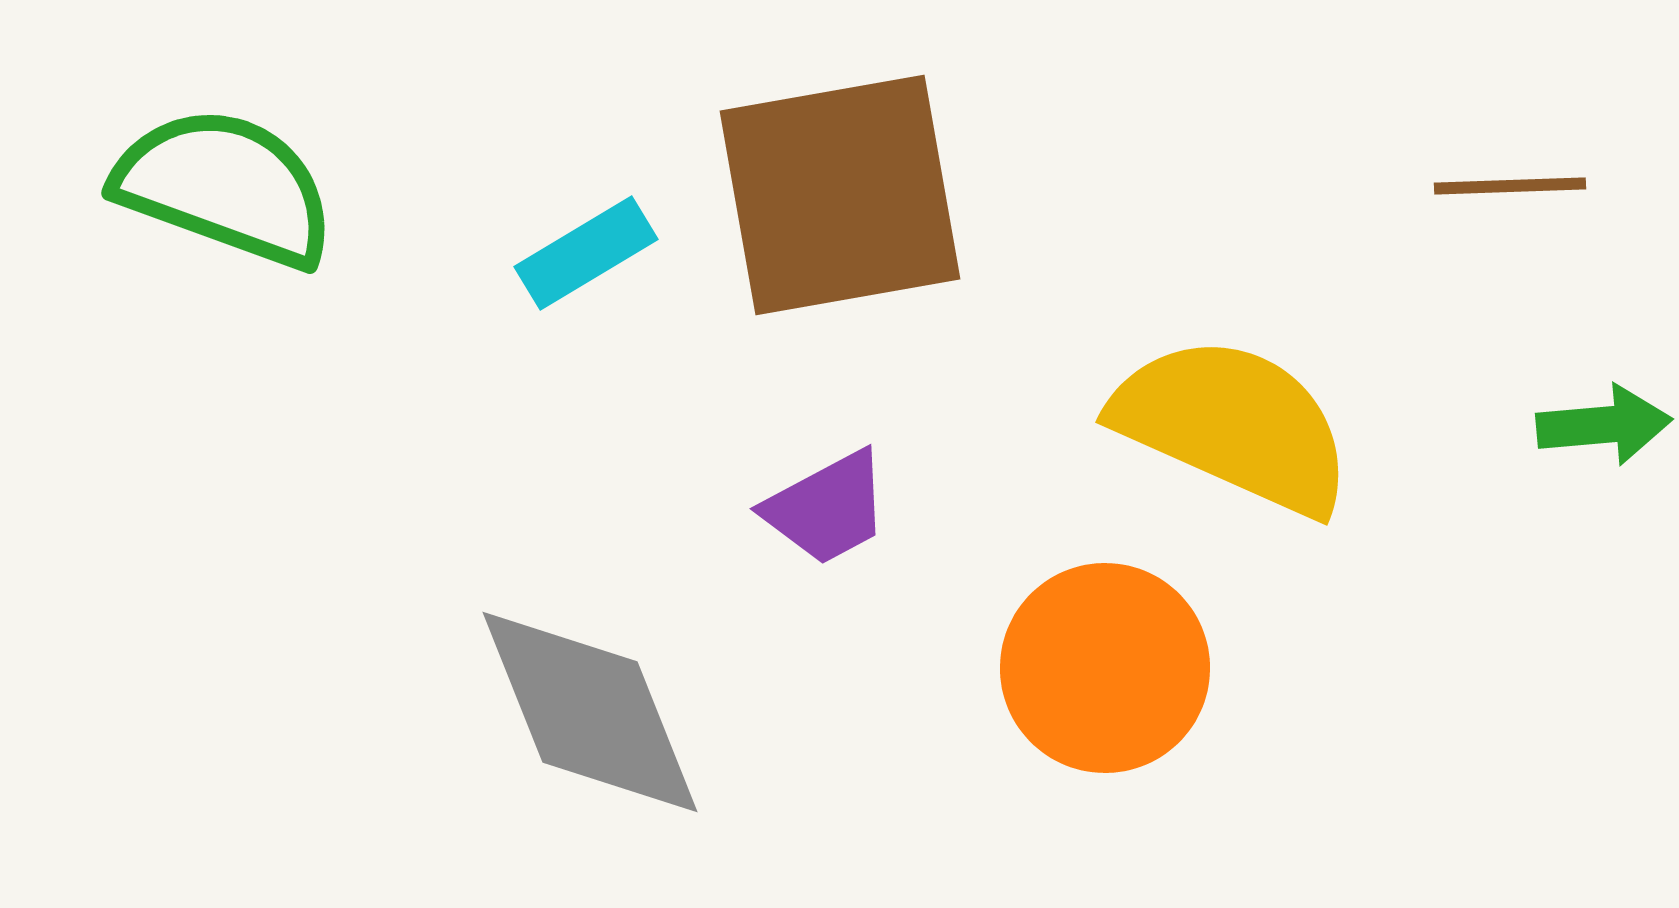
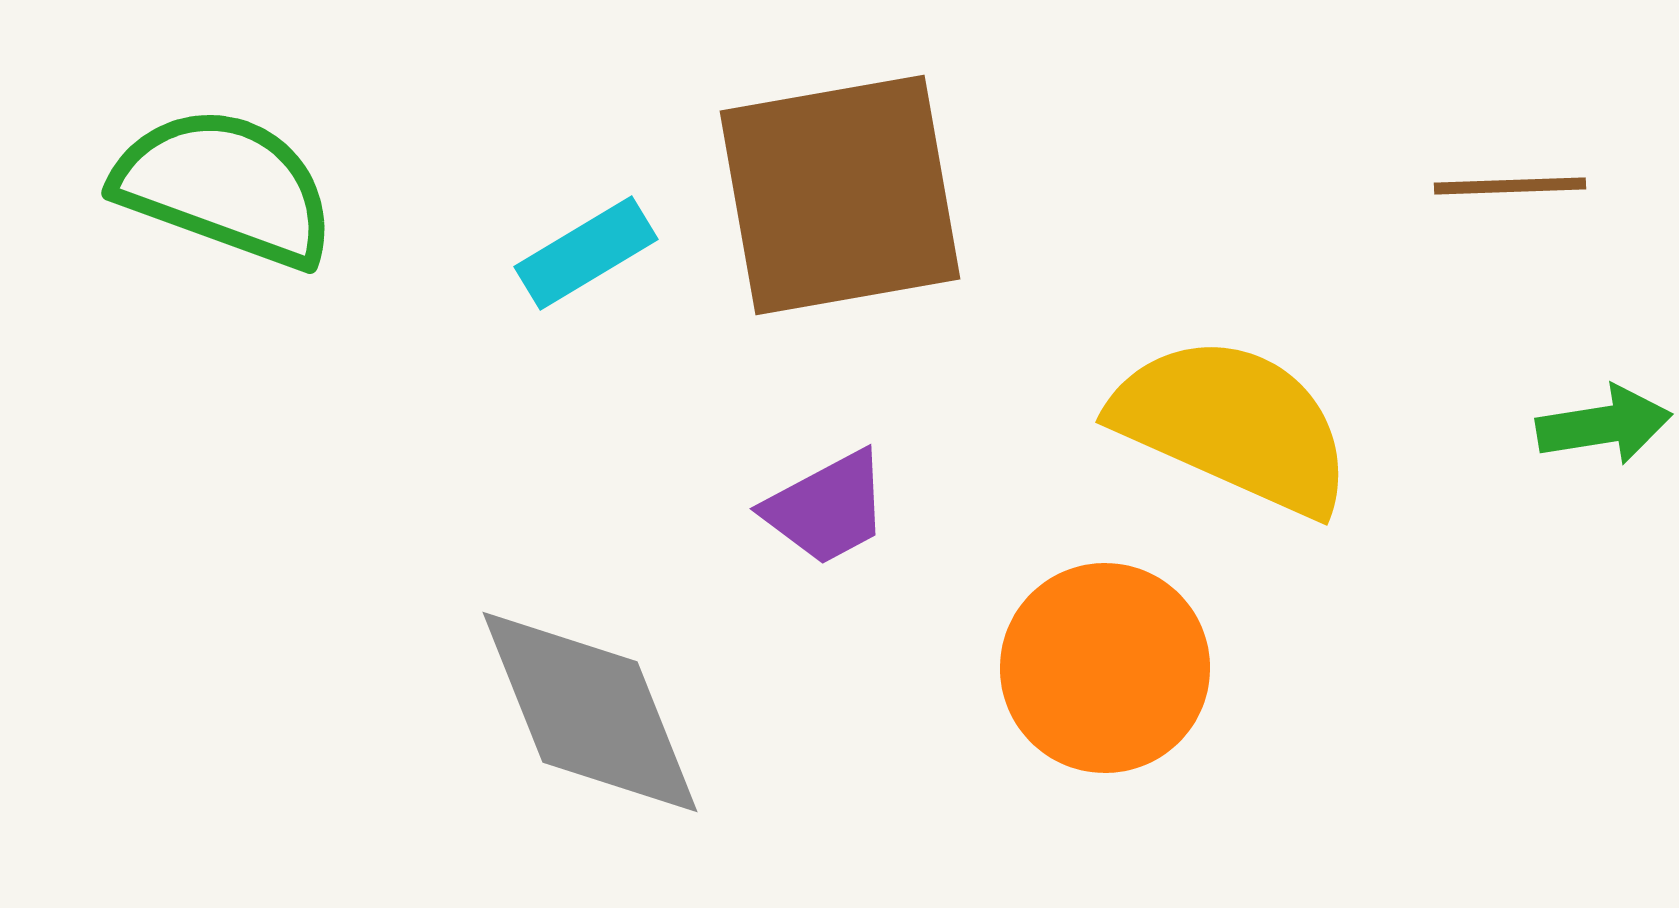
green arrow: rotated 4 degrees counterclockwise
